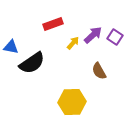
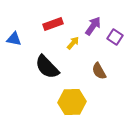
purple arrow: moved 9 px up; rotated 12 degrees counterclockwise
blue triangle: moved 3 px right, 8 px up
black semicircle: moved 15 px right, 4 px down; rotated 80 degrees clockwise
